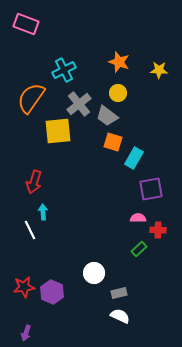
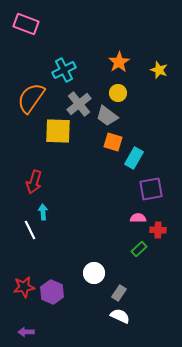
orange star: rotated 20 degrees clockwise
yellow star: rotated 18 degrees clockwise
yellow square: rotated 8 degrees clockwise
gray rectangle: rotated 42 degrees counterclockwise
purple arrow: moved 1 px up; rotated 70 degrees clockwise
